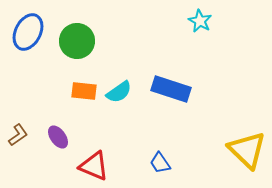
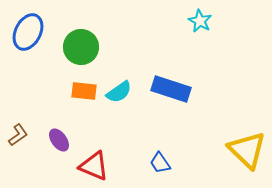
green circle: moved 4 px right, 6 px down
purple ellipse: moved 1 px right, 3 px down
